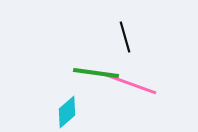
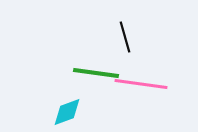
pink line: moved 10 px right; rotated 12 degrees counterclockwise
cyan diamond: rotated 20 degrees clockwise
